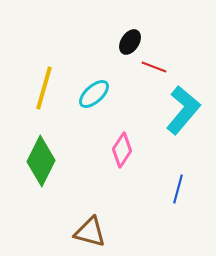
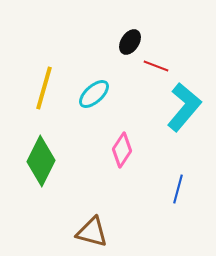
red line: moved 2 px right, 1 px up
cyan L-shape: moved 1 px right, 3 px up
brown triangle: moved 2 px right
